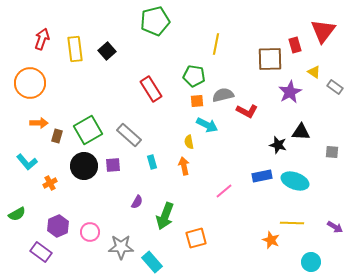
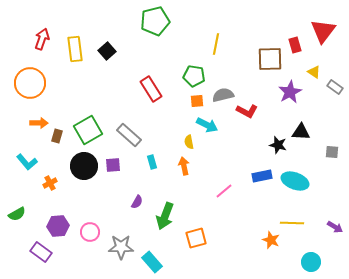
purple hexagon at (58, 226): rotated 20 degrees clockwise
